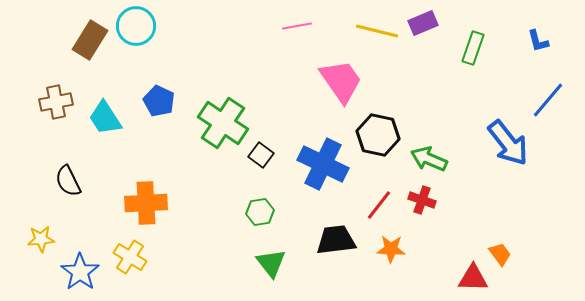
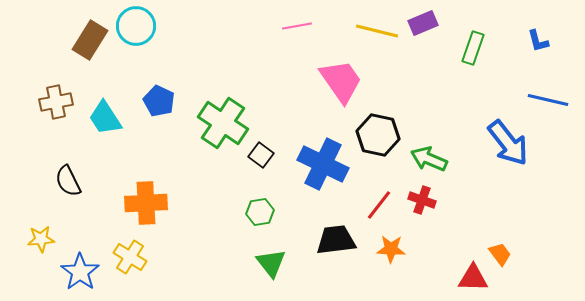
blue line: rotated 63 degrees clockwise
